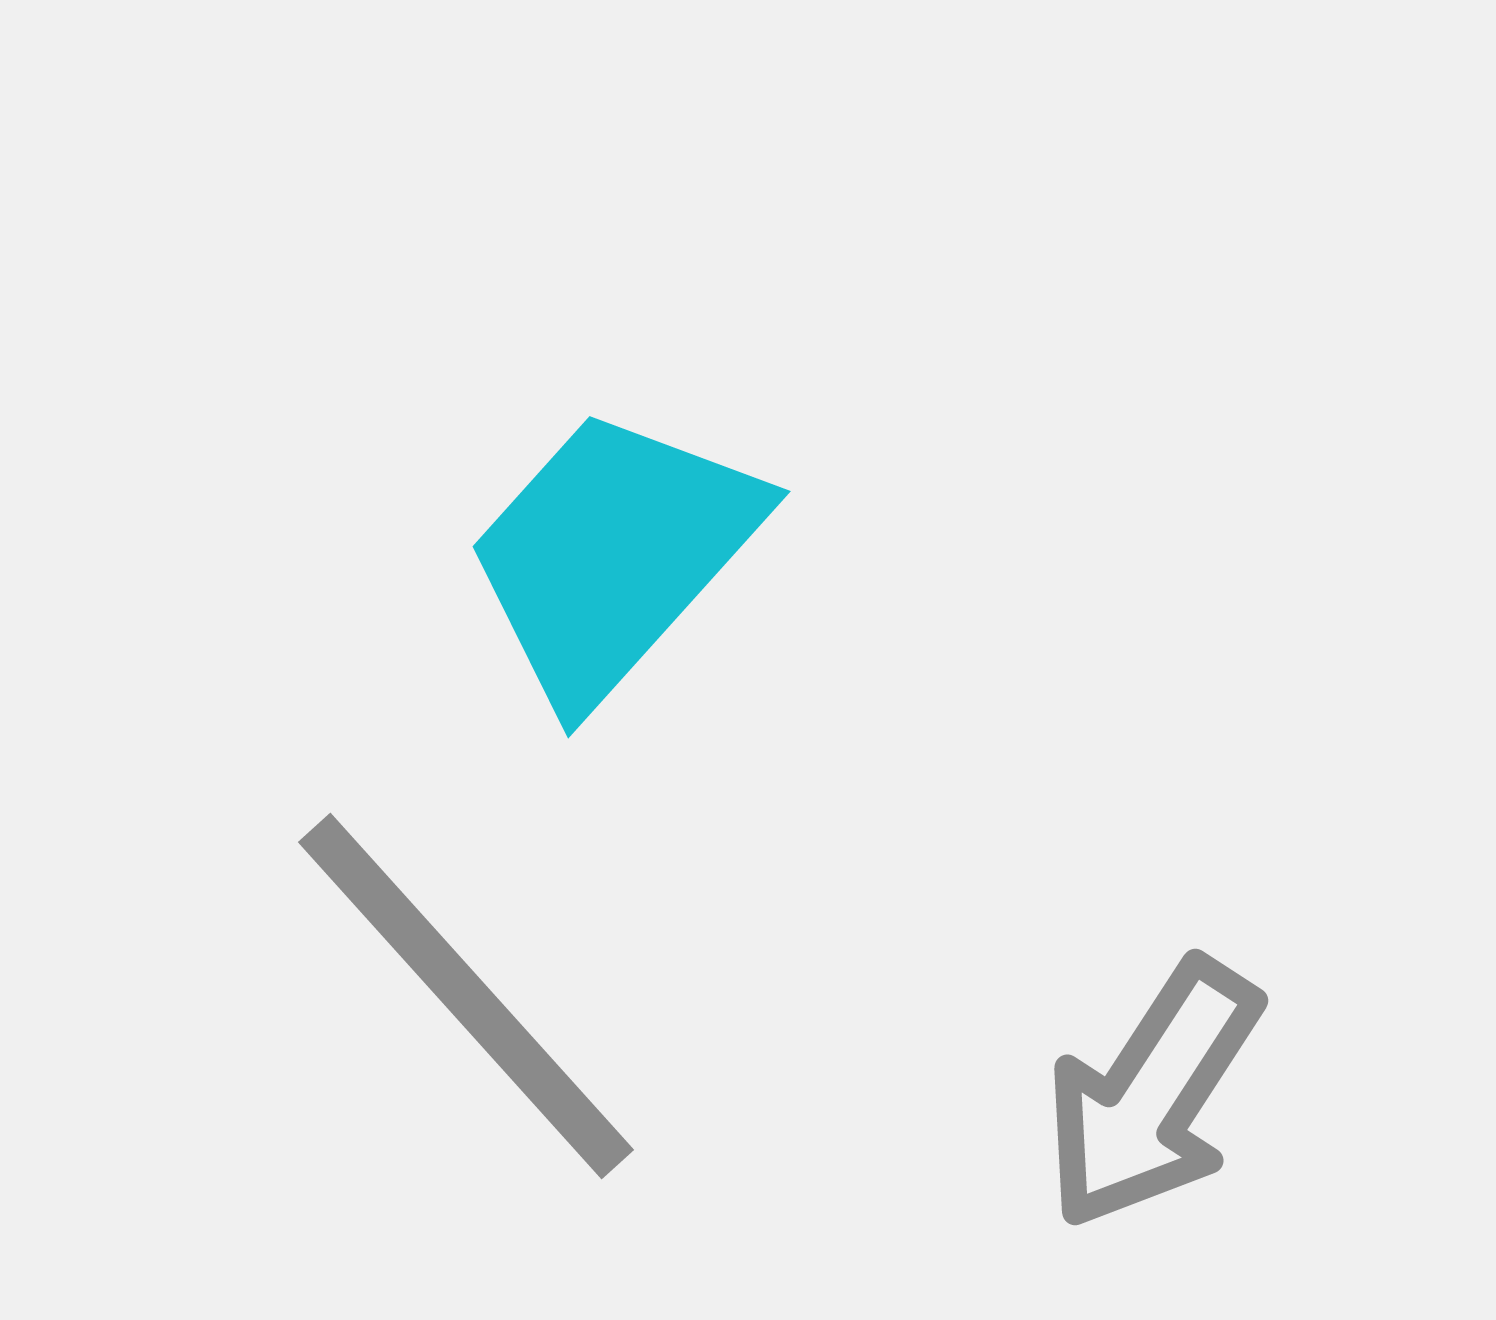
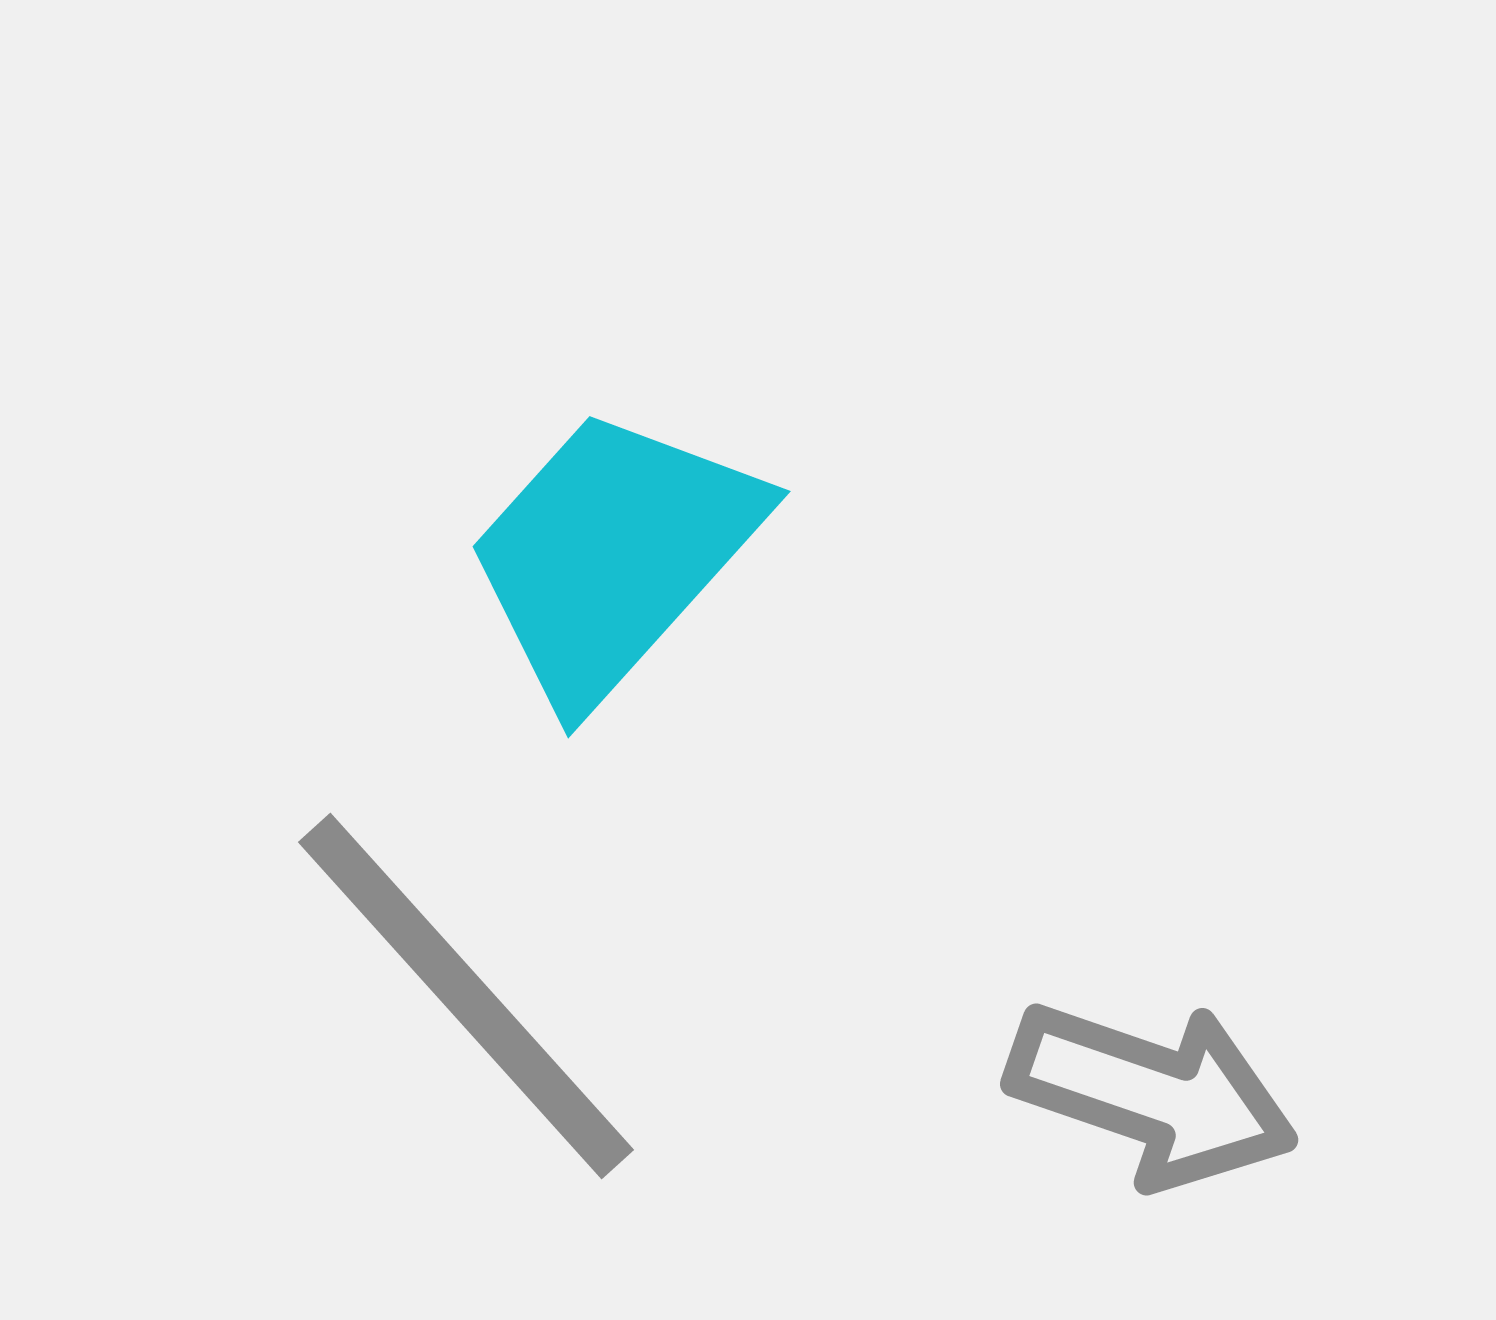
gray arrow: rotated 104 degrees counterclockwise
